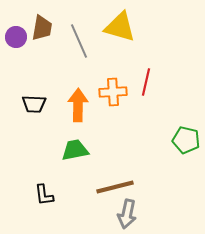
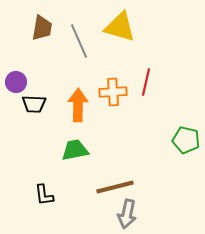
purple circle: moved 45 px down
